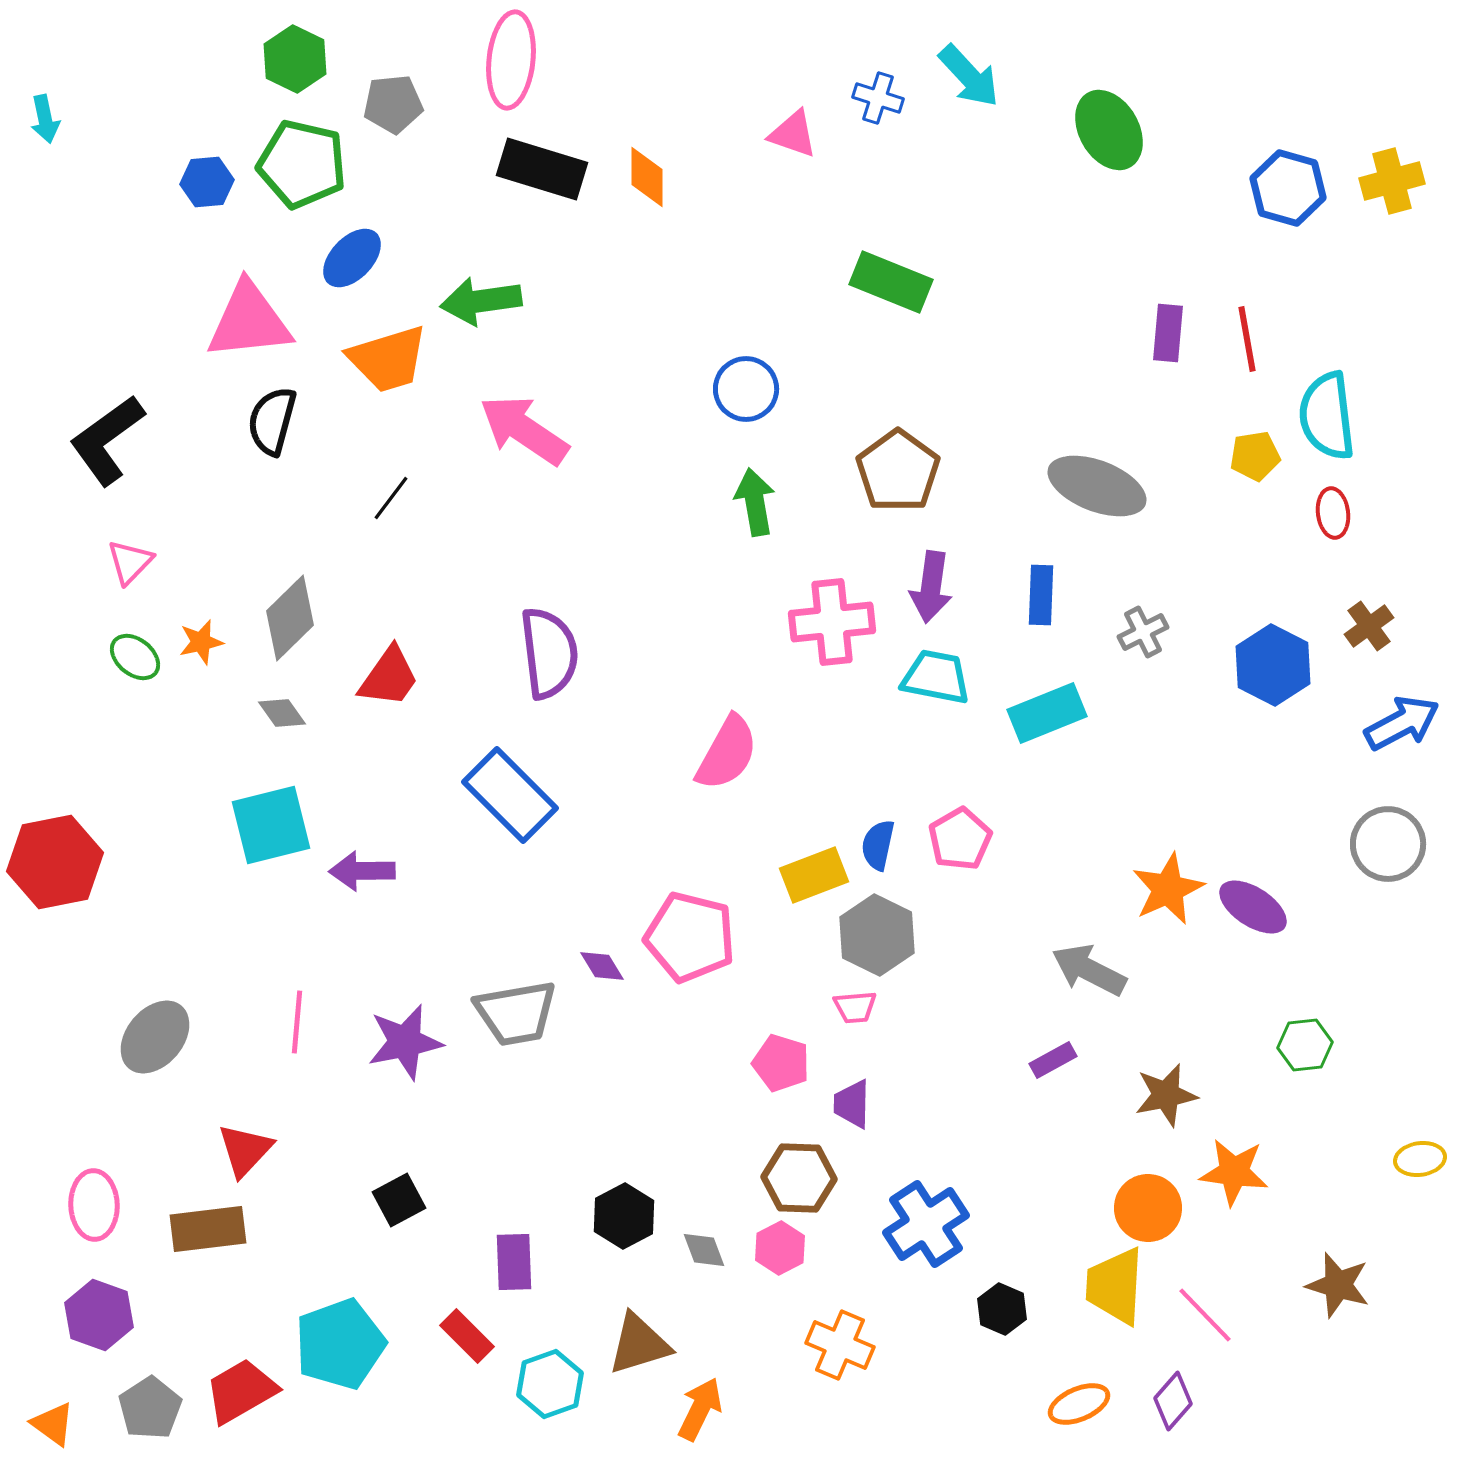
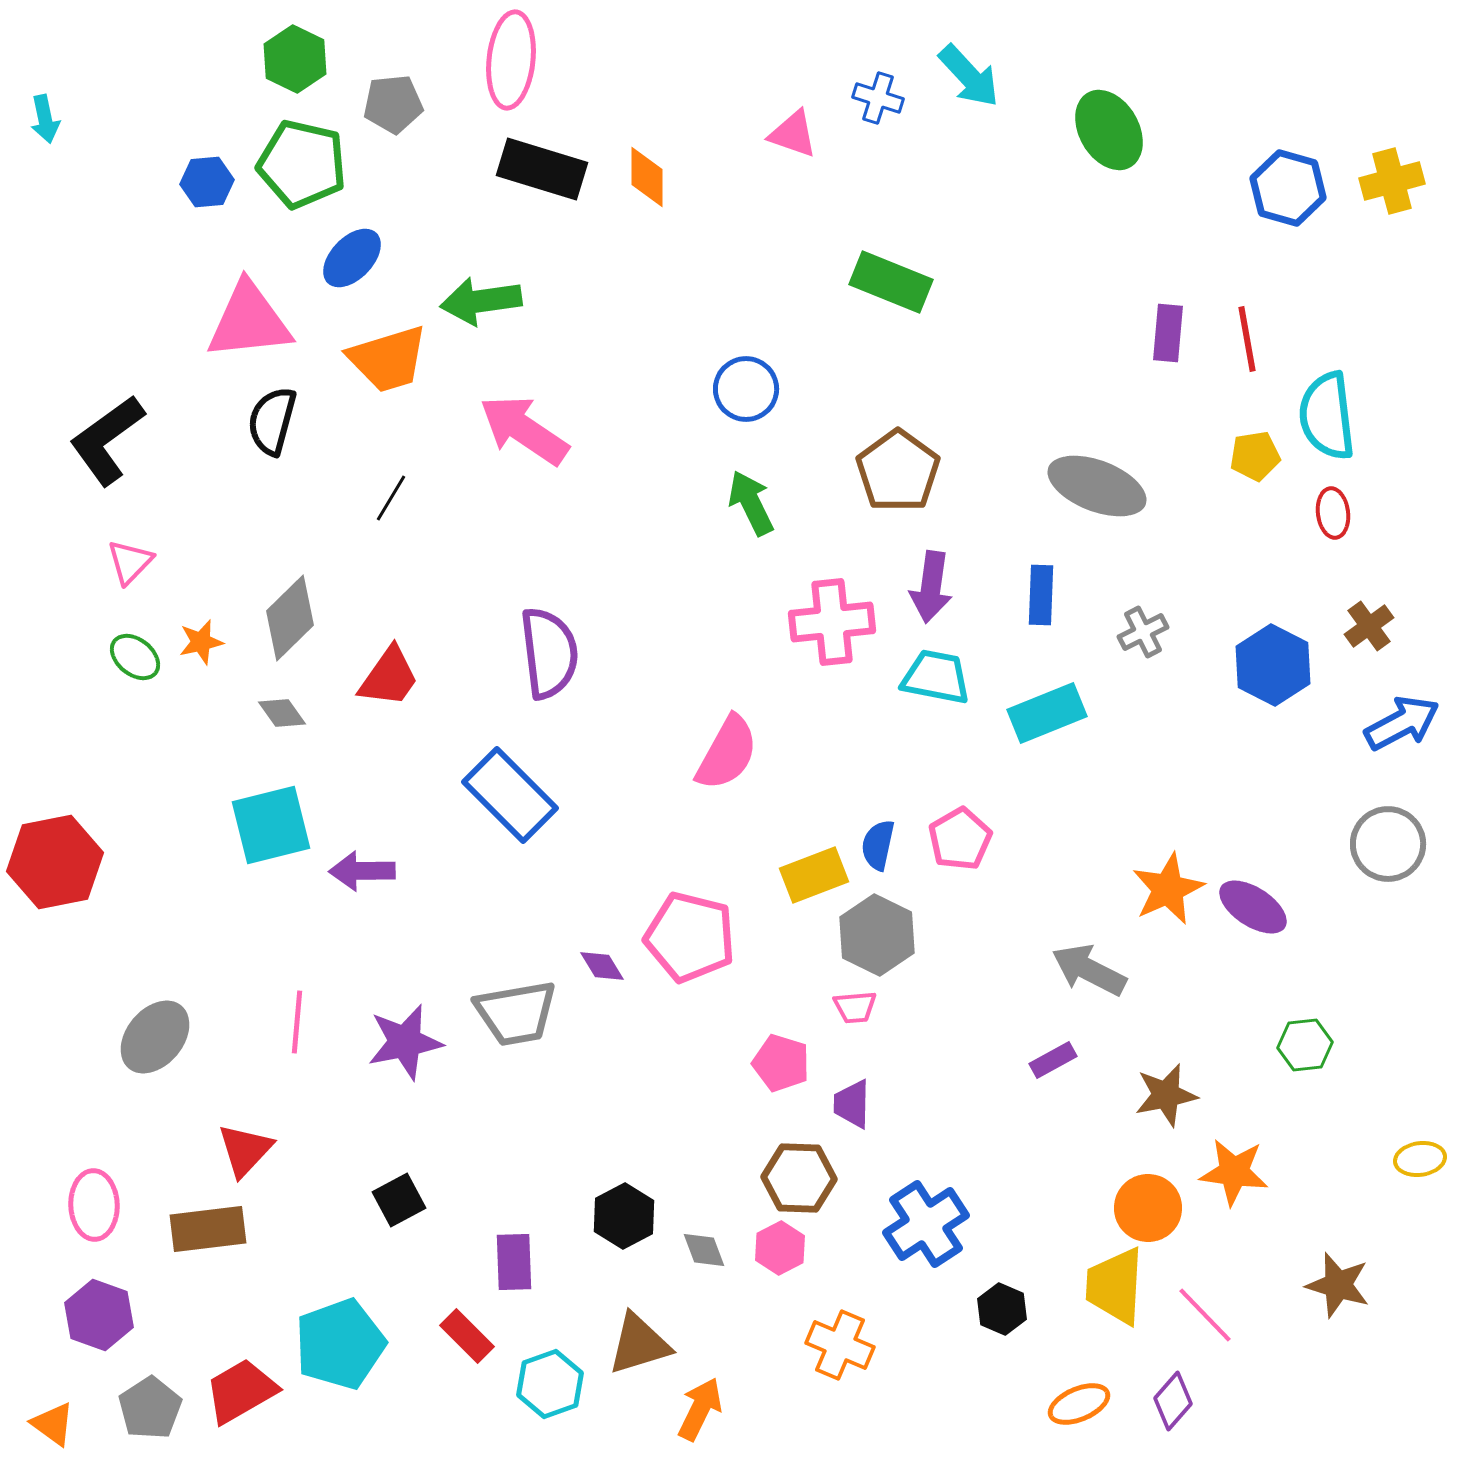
black line at (391, 498): rotated 6 degrees counterclockwise
green arrow at (755, 502): moved 4 px left, 1 px down; rotated 16 degrees counterclockwise
